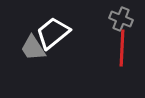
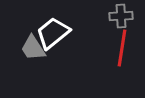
gray cross: moved 3 px up; rotated 25 degrees counterclockwise
red line: rotated 6 degrees clockwise
